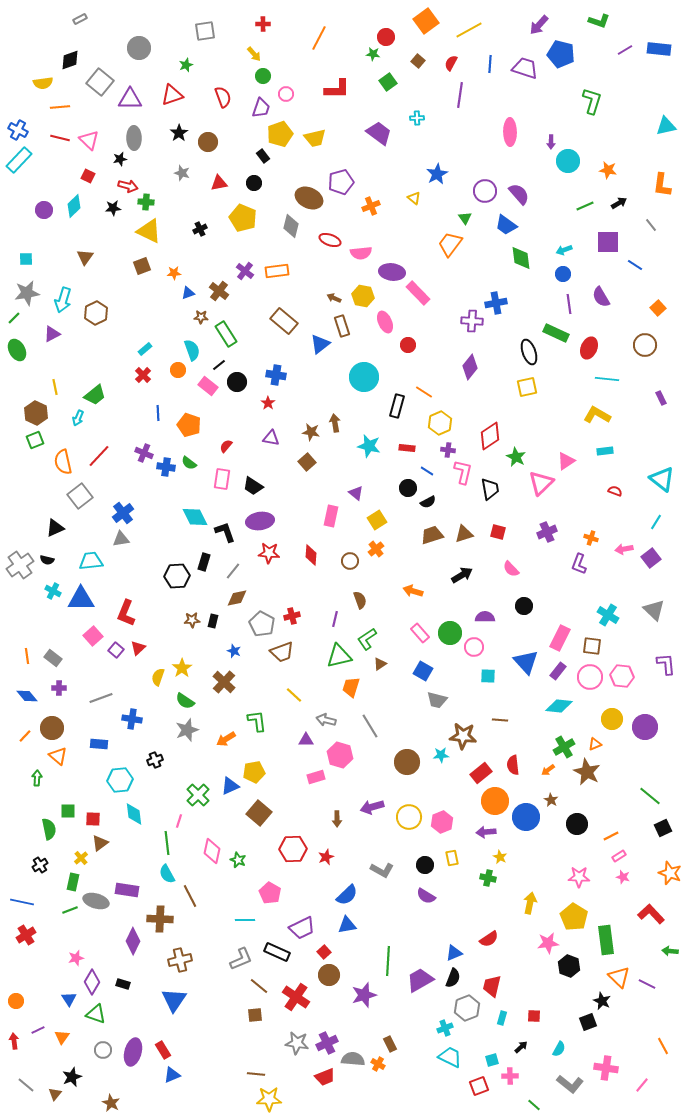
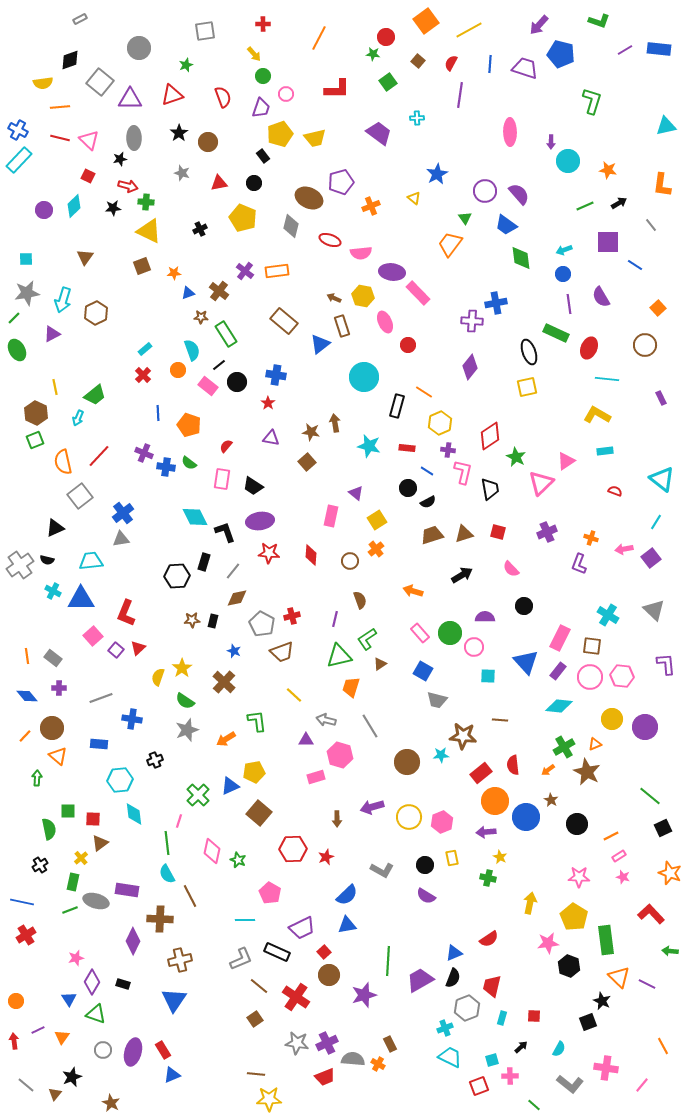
brown square at (255, 1015): moved 4 px down; rotated 28 degrees counterclockwise
